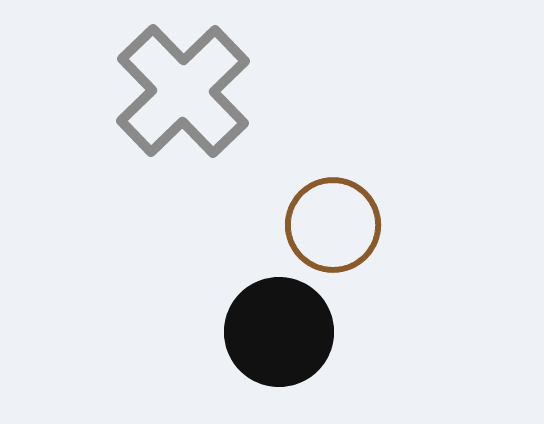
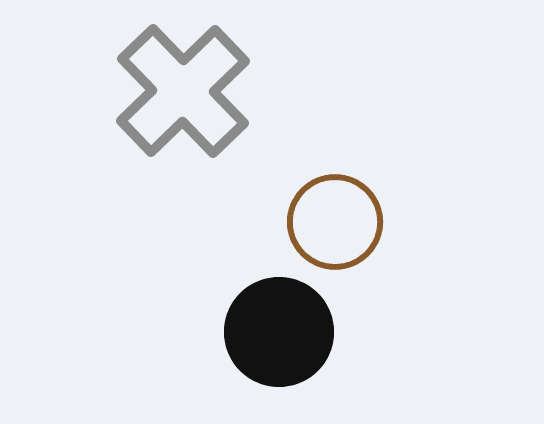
brown circle: moved 2 px right, 3 px up
